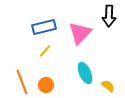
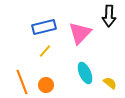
yellow semicircle: moved 2 px right, 3 px up
